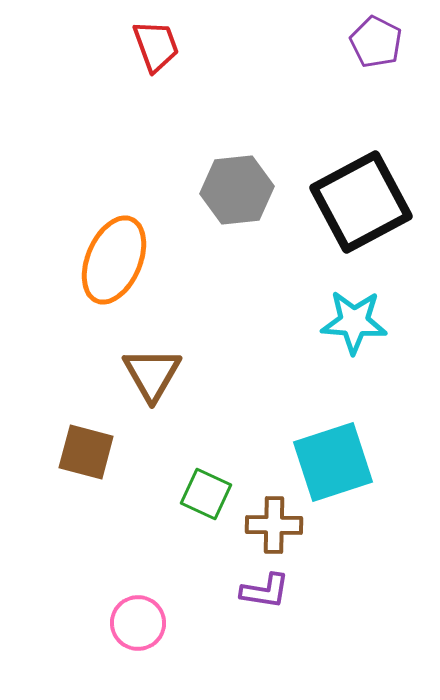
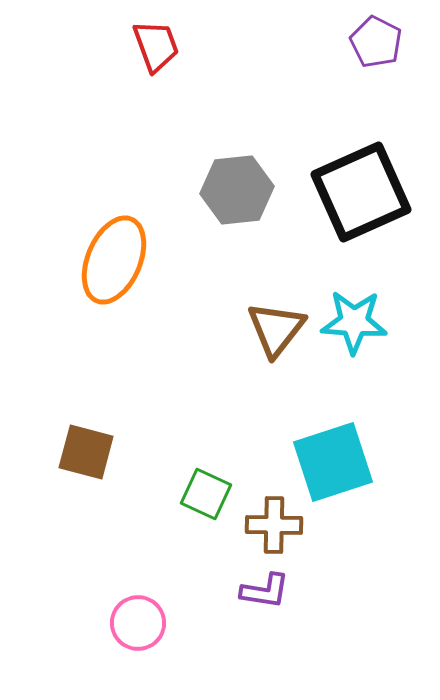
black square: moved 10 px up; rotated 4 degrees clockwise
brown triangle: moved 124 px right, 45 px up; rotated 8 degrees clockwise
